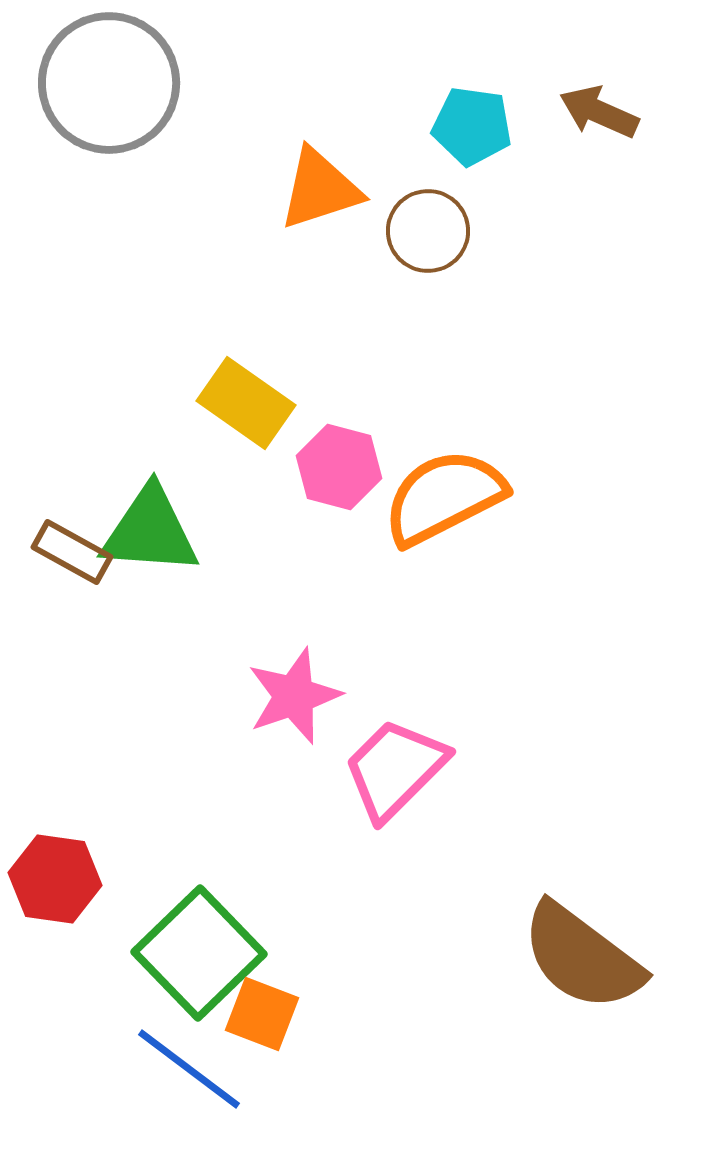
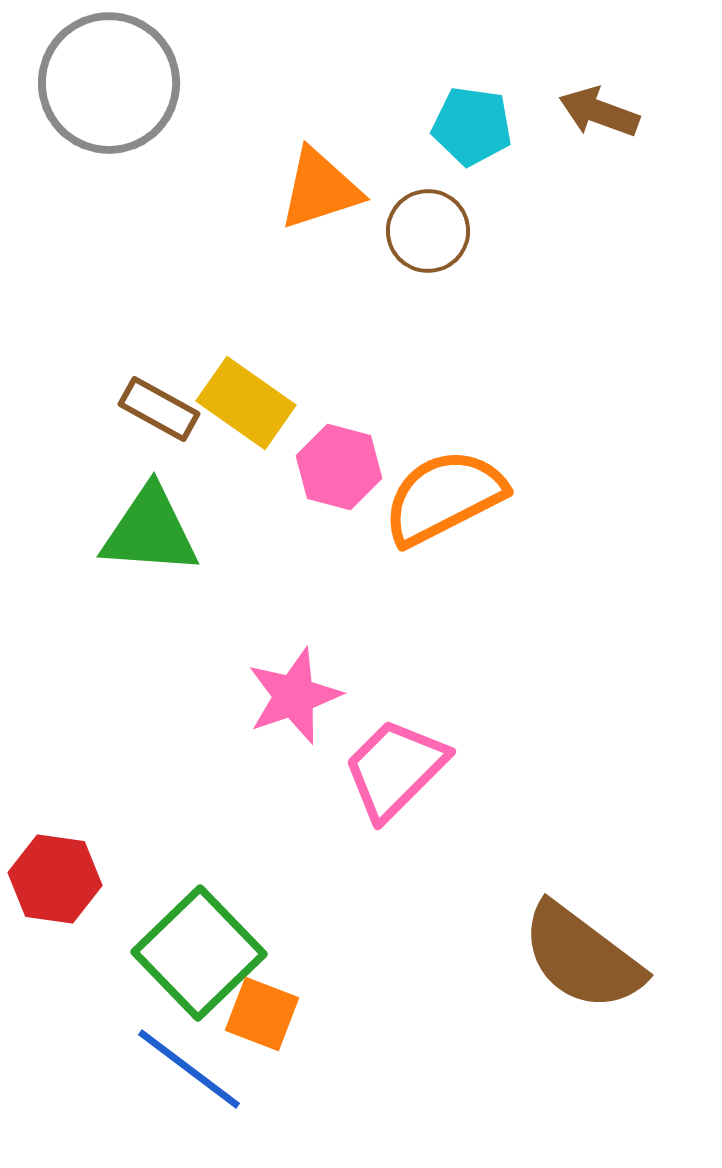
brown arrow: rotated 4 degrees counterclockwise
brown rectangle: moved 87 px right, 143 px up
